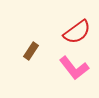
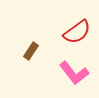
pink L-shape: moved 5 px down
